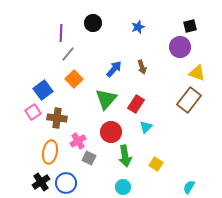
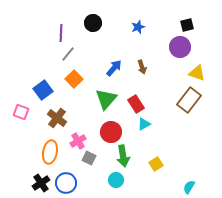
black square: moved 3 px left, 1 px up
blue arrow: moved 1 px up
red rectangle: rotated 66 degrees counterclockwise
pink square: moved 12 px left; rotated 35 degrees counterclockwise
brown cross: rotated 30 degrees clockwise
cyan triangle: moved 2 px left, 3 px up; rotated 16 degrees clockwise
green arrow: moved 2 px left
yellow square: rotated 24 degrees clockwise
black cross: moved 1 px down
cyan circle: moved 7 px left, 7 px up
